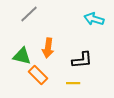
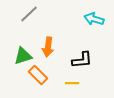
orange arrow: moved 1 px up
green triangle: moved 1 px right; rotated 30 degrees counterclockwise
yellow line: moved 1 px left
